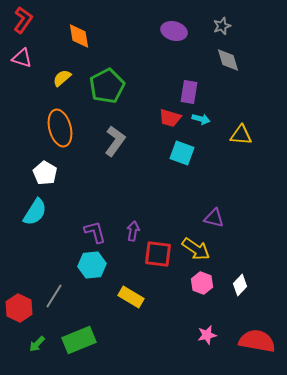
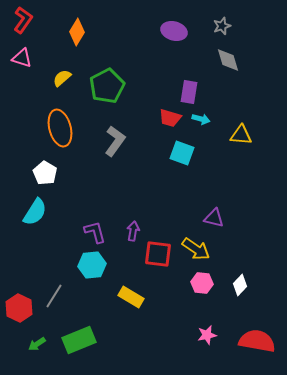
orange diamond: moved 2 px left, 4 px up; rotated 40 degrees clockwise
pink hexagon: rotated 15 degrees counterclockwise
green arrow: rotated 12 degrees clockwise
